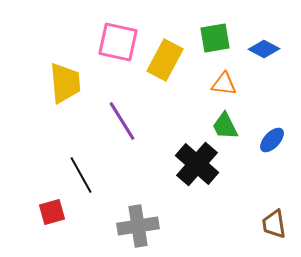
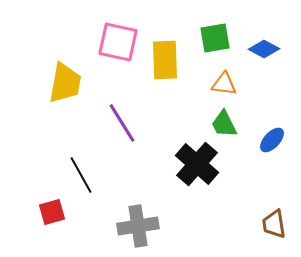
yellow rectangle: rotated 30 degrees counterclockwise
yellow trapezoid: rotated 15 degrees clockwise
purple line: moved 2 px down
green trapezoid: moved 1 px left, 2 px up
